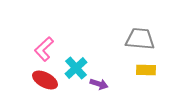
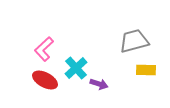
gray trapezoid: moved 6 px left, 2 px down; rotated 20 degrees counterclockwise
